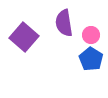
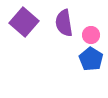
purple square: moved 15 px up
